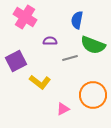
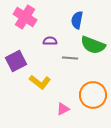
gray line: rotated 21 degrees clockwise
